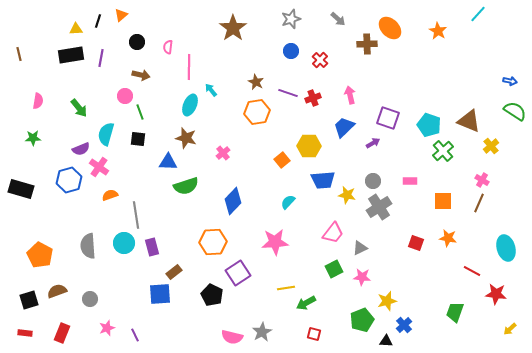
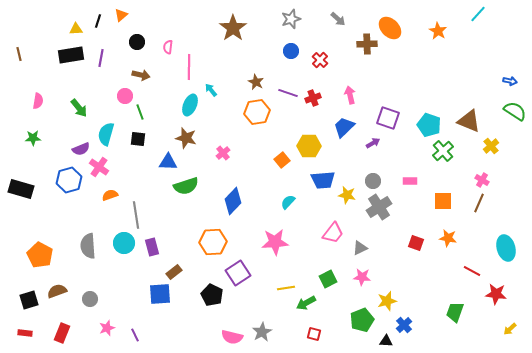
green square at (334, 269): moved 6 px left, 10 px down
